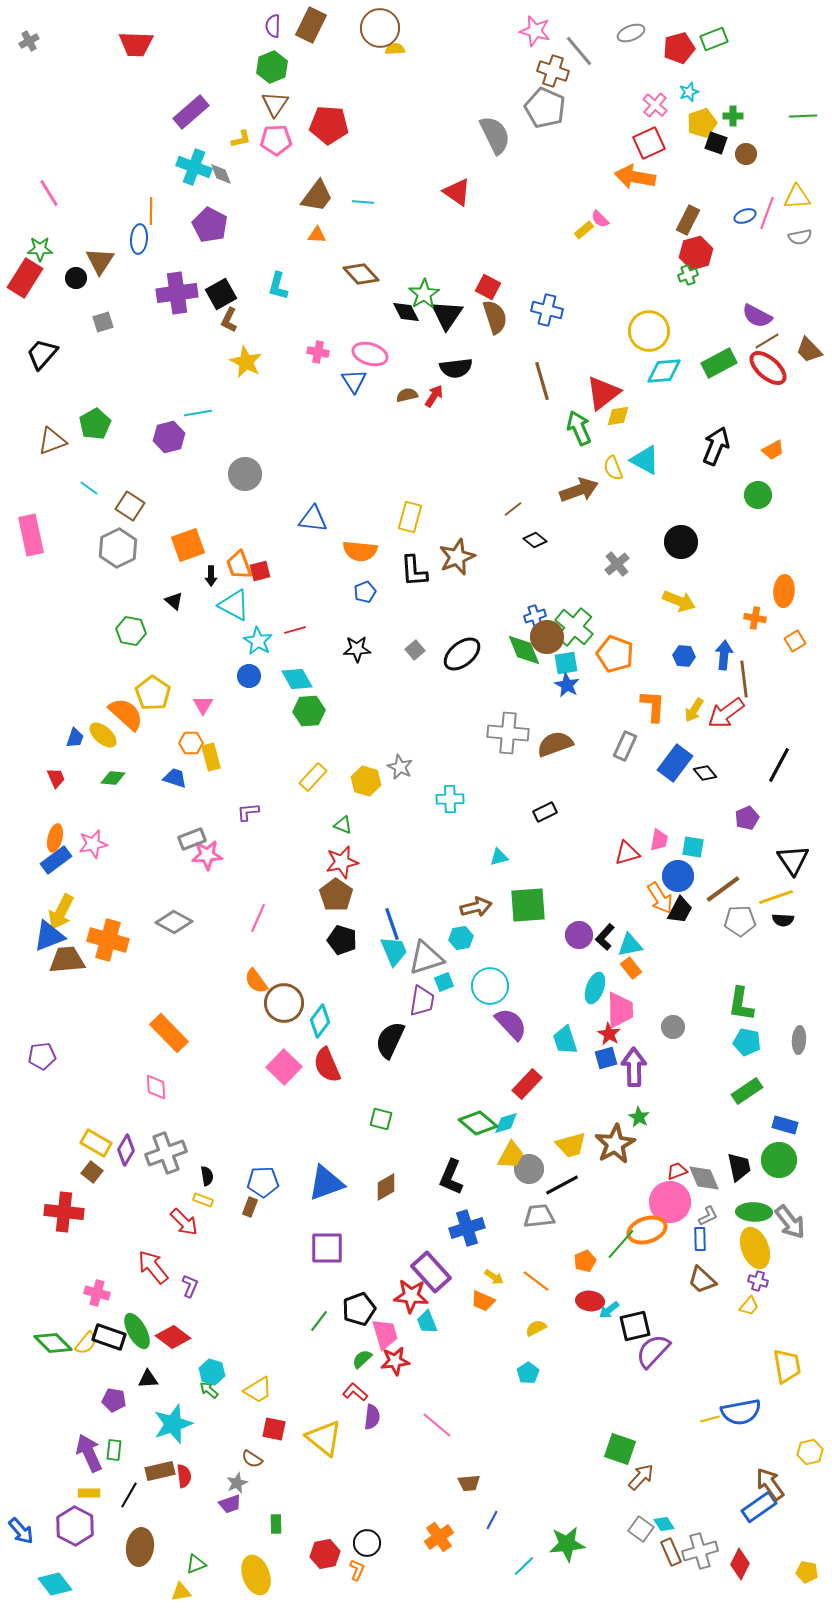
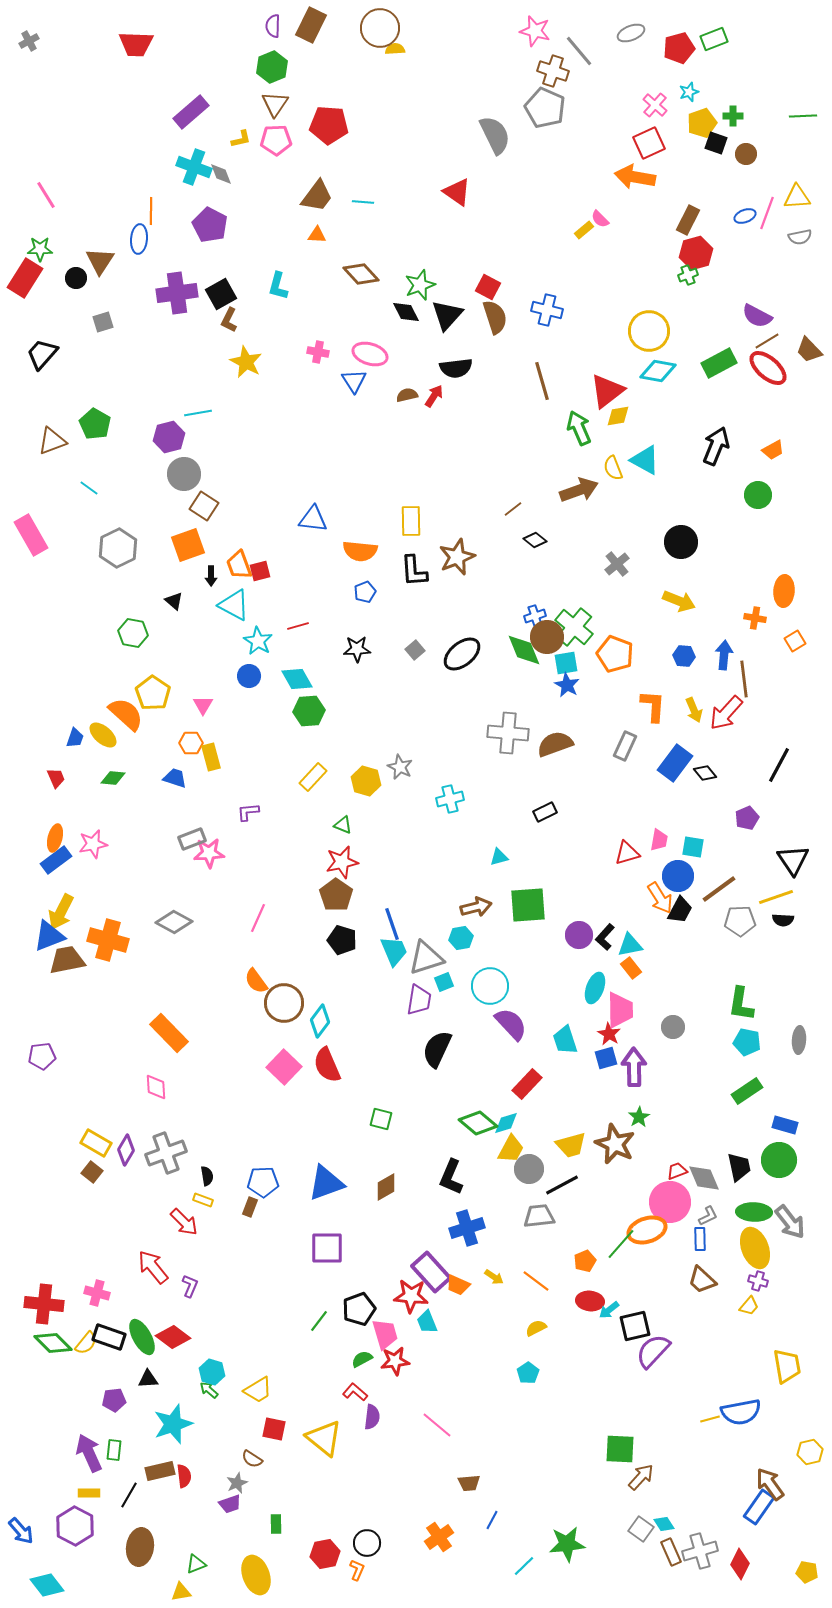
pink line at (49, 193): moved 3 px left, 2 px down
green star at (424, 294): moved 4 px left, 9 px up; rotated 12 degrees clockwise
black triangle at (447, 315): rotated 8 degrees clockwise
cyan diamond at (664, 371): moved 6 px left; rotated 15 degrees clockwise
red triangle at (603, 393): moved 4 px right, 2 px up
green pentagon at (95, 424): rotated 12 degrees counterclockwise
gray circle at (245, 474): moved 61 px left
brown square at (130, 506): moved 74 px right
yellow rectangle at (410, 517): moved 1 px right, 4 px down; rotated 16 degrees counterclockwise
pink rectangle at (31, 535): rotated 18 degrees counterclockwise
red line at (295, 630): moved 3 px right, 4 px up
green hexagon at (131, 631): moved 2 px right, 2 px down
yellow arrow at (694, 710): rotated 55 degrees counterclockwise
red arrow at (726, 713): rotated 12 degrees counterclockwise
cyan cross at (450, 799): rotated 12 degrees counterclockwise
pink star at (207, 855): moved 2 px right, 2 px up
brown line at (723, 889): moved 4 px left
brown trapezoid at (67, 960): rotated 6 degrees counterclockwise
purple trapezoid at (422, 1001): moved 3 px left, 1 px up
black semicircle at (390, 1040): moved 47 px right, 9 px down
green star at (639, 1117): rotated 10 degrees clockwise
brown star at (615, 1144): rotated 18 degrees counterclockwise
yellow trapezoid at (511, 1155): moved 6 px up
red cross at (64, 1212): moved 20 px left, 92 px down
orange trapezoid at (483, 1301): moved 25 px left, 16 px up
green ellipse at (137, 1331): moved 5 px right, 6 px down
green semicircle at (362, 1359): rotated 15 degrees clockwise
purple pentagon at (114, 1400): rotated 15 degrees counterclockwise
green square at (620, 1449): rotated 16 degrees counterclockwise
blue rectangle at (759, 1507): rotated 20 degrees counterclockwise
cyan diamond at (55, 1584): moved 8 px left, 1 px down
